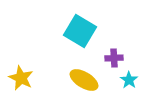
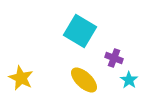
purple cross: rotated 24 degrees clockwise
yellow ellipse: rotated 12 degrees clockwise
